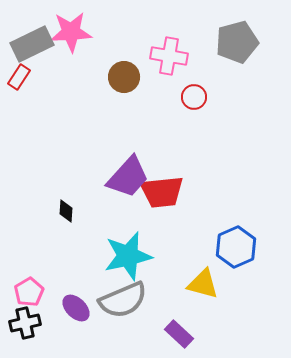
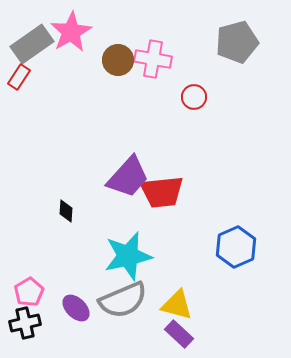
pink star: rotated 27 degrees counterclockwise
gray rectangle: rotated 9 degrees counterclockwise
pink cross: moved 16 px left, 3 px down
brown circle: moved 6 px left, 17 px up
yellow triangle: moved 26 px left, 21 px down
